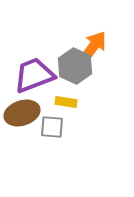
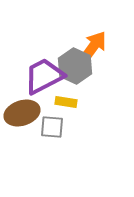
purple trapezoid: moved 10 px right, 1 px down; rotated 6 degrees counterclockwise
